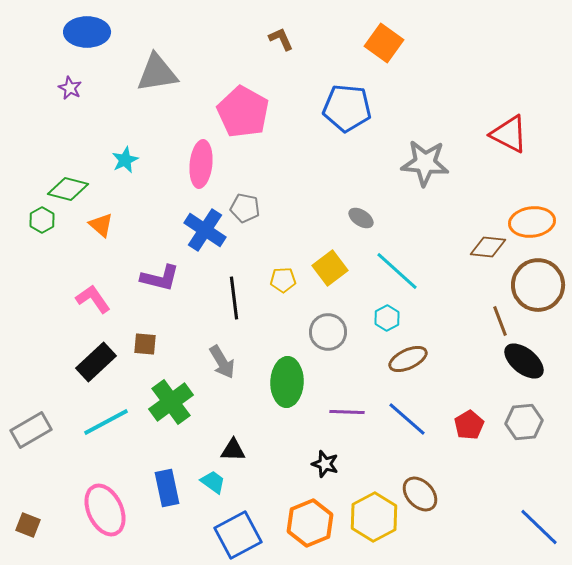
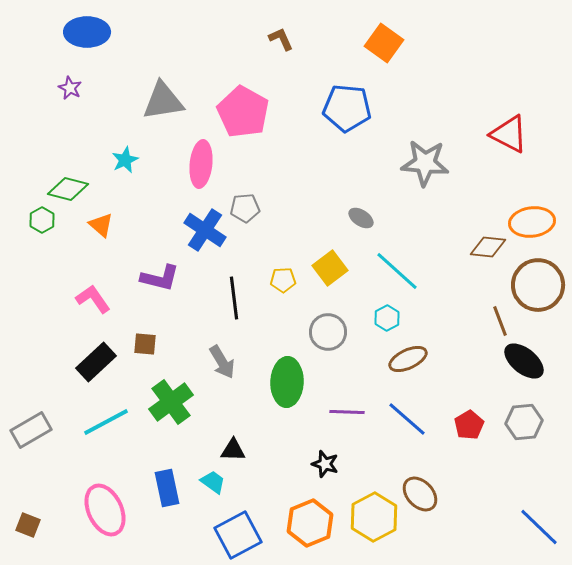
gray triangle at (157, 73): moved 6 px right, 28 px down
gray pentagon at (245, 208): rotated 16 degrees counterclockwise
